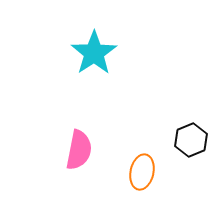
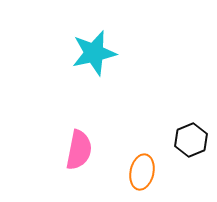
cyan star: rotated 21 degrees clockwise
